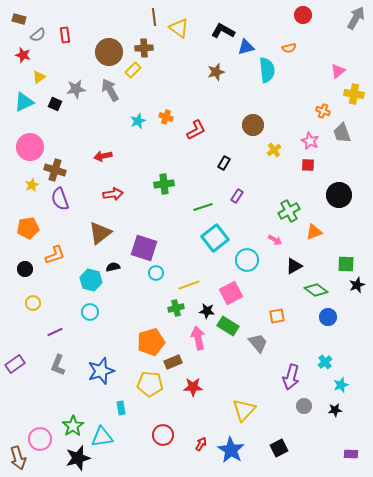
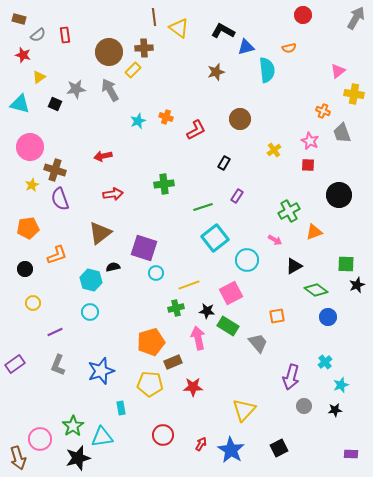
cyan triangle at (24, 102): moved 4 px left, 2 px down; rotated 40 degrees clockwise
brown circle at (253, 125): moved 13 px left, 6 px up
orange L-shape at (55, 255): moved 2 px right
